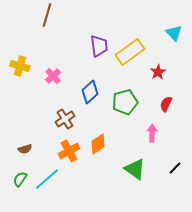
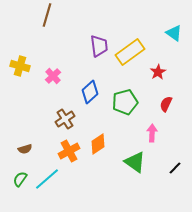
cyan triangle: rotated 12 degrees counterclockwise
green triangle: moved 7 px up
